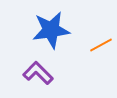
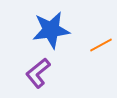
purple L-shape: rotated 84 degrees counterclockwise
